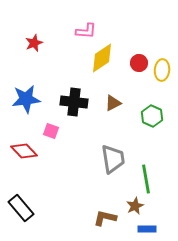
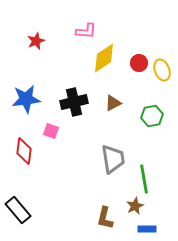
red star: moved 2 px right, 2 px up
yellow diamond: moved 2 px right
yellow ellipse: rotated 25 degrees counterclockwise
black cross: rotated 20 degrees counterclockwise
green hexagon: rotated 25 degrees clockwise
red diamond: rotated 52 degrees clockwise
green line: moved 2 px left
black rectangle: moved 3 px left, 2 px down
brown L-shape: rotated 90 degrees counterclockwise
